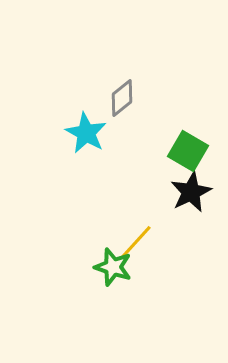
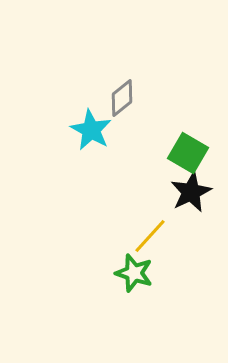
cyan star: moved 5 px right, 3 px up
green square: moved 2 px down
yellow line: moved 14 px right, 6 px up
green star: moved 21 px right, 6 px down
